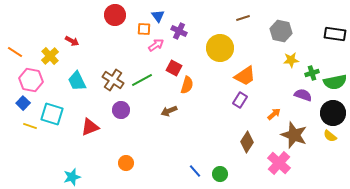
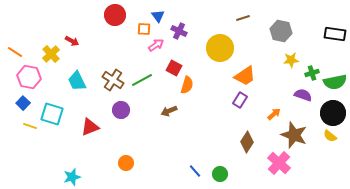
yellow cross: moved 1 px right, 2 px up
pink hexagon: moved 2 px left, 3 px up
